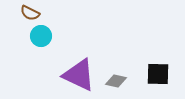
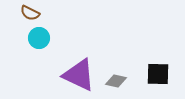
cyan circle: moved 2 px left, 2 px down
